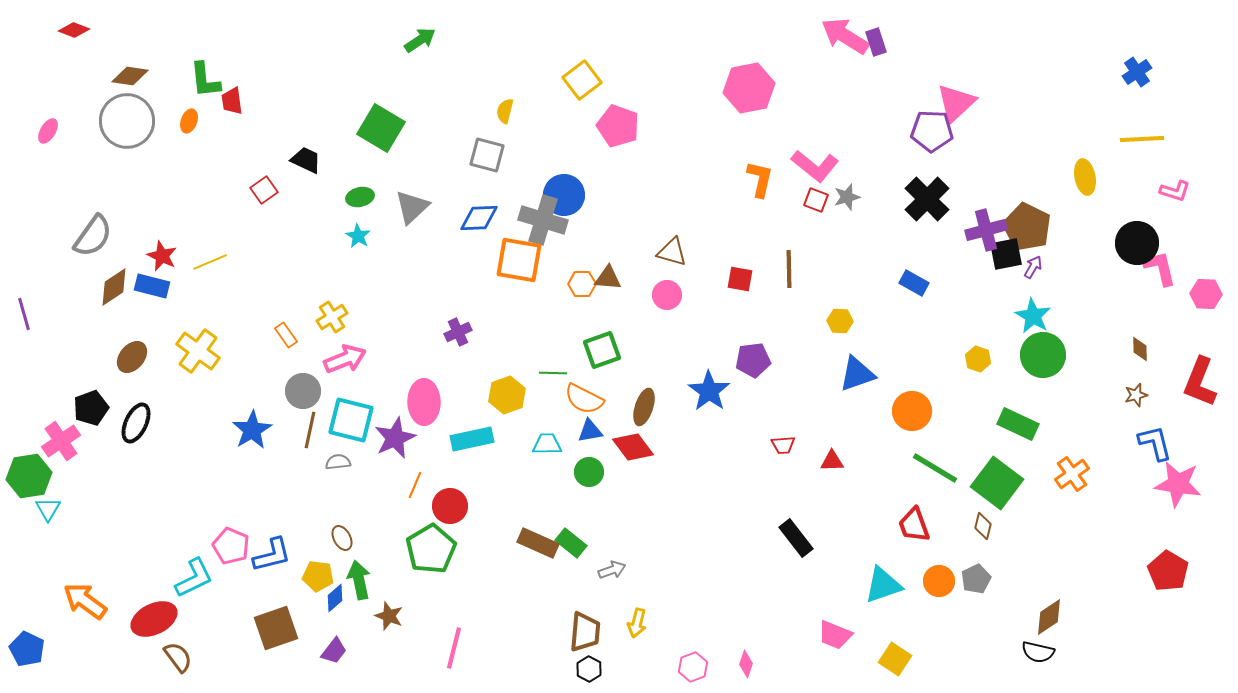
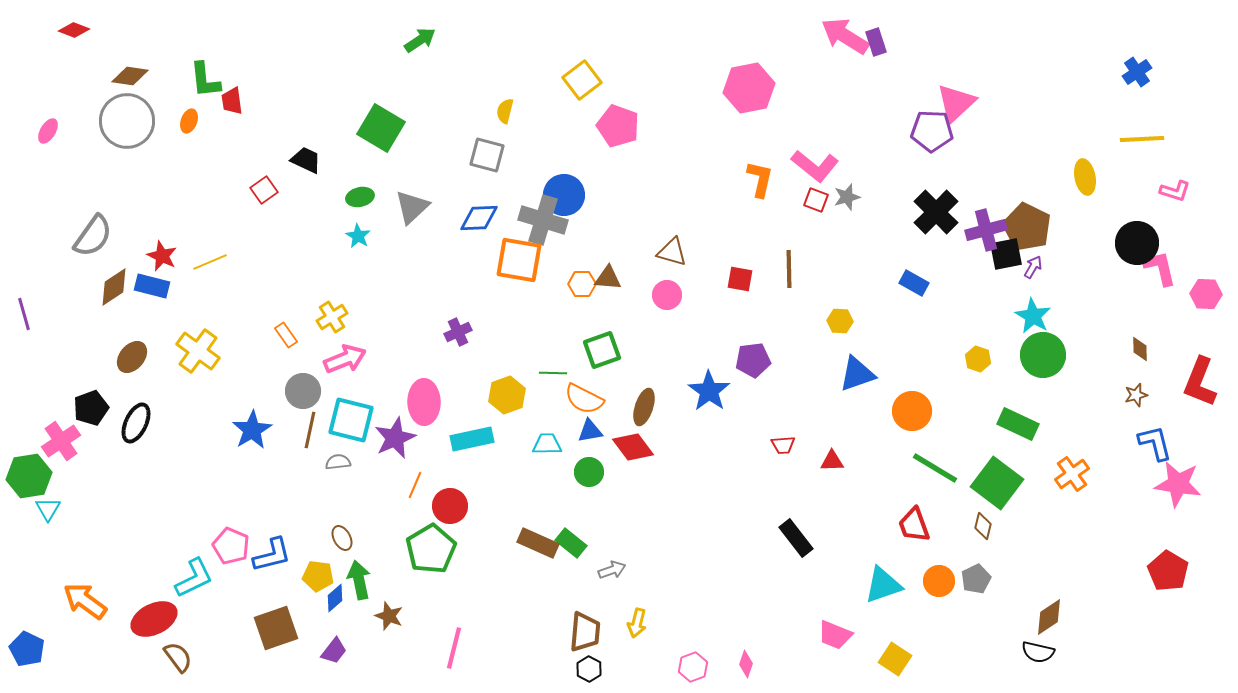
black cross at (927, 199): moved 9 px right, 13 px down
